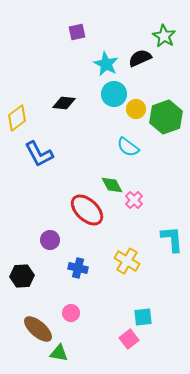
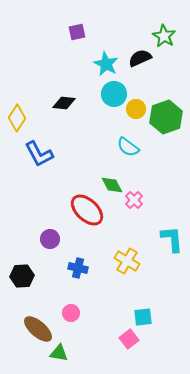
yellow diamond: rotated 20 degrees counterclockwise
purple circle: moved 1 px up
